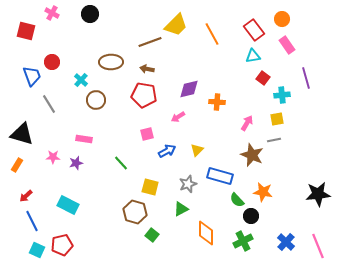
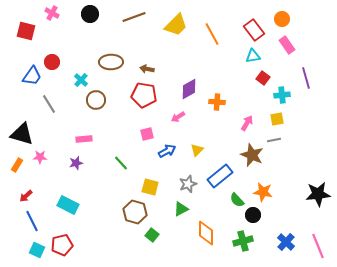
brown line at (150, 42): moved 16 px left, 25 px up
blue trapezoid at (32, 76): rotated 55 degrees clockwise
purple diamond at (189, 89): rotated 15 degrees counterclockwise
pink rectangle at (84, 139): rotated 14 degrees counterclockwise
pink star at (53, 157): moved 13 px left
blue rectangle at (220, 176): rotated 55 degrees counterclockwise
black circle at (251, 216): moved 2 px right, 1 px up
green cross at (243, 241): rotated 12 degrees clockwise
